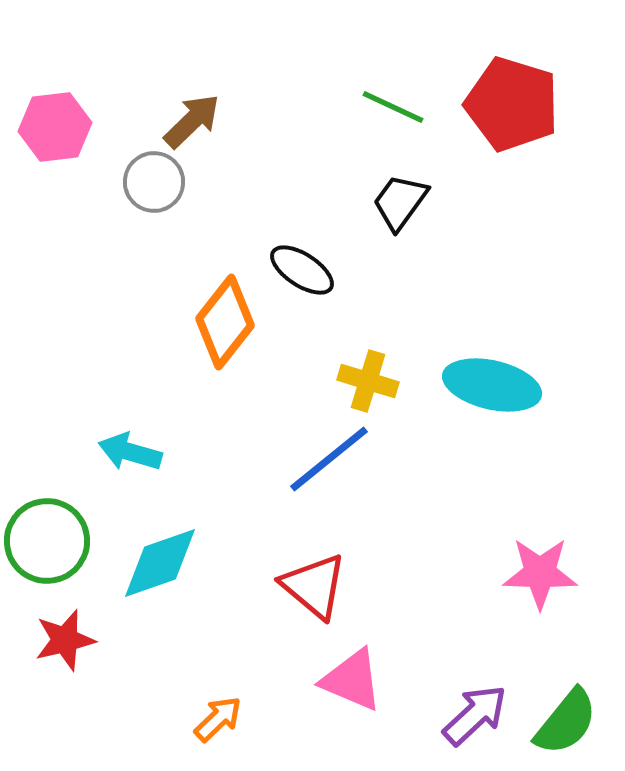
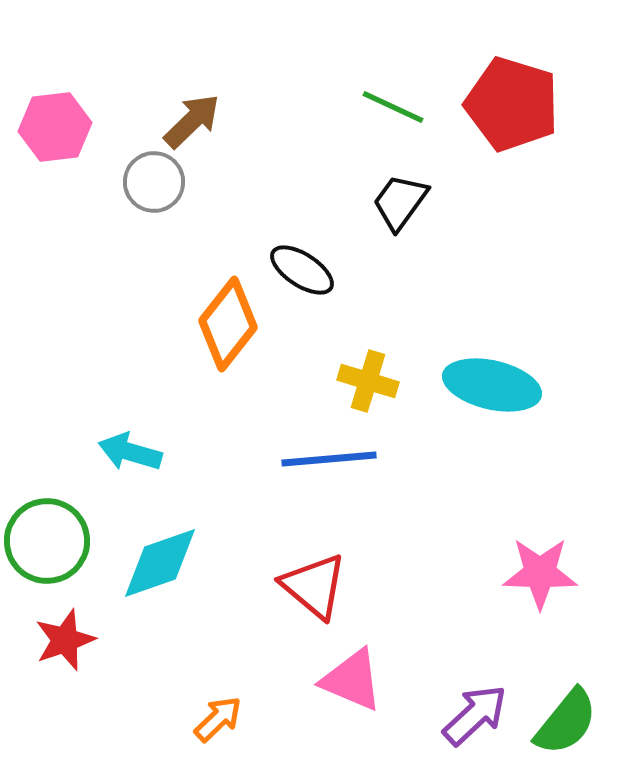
orange diamond: moved 3 px right, 2 px down
blue line: rotated 34 degrees clockwise
red star: rotated 6 degrees counterclockwise
